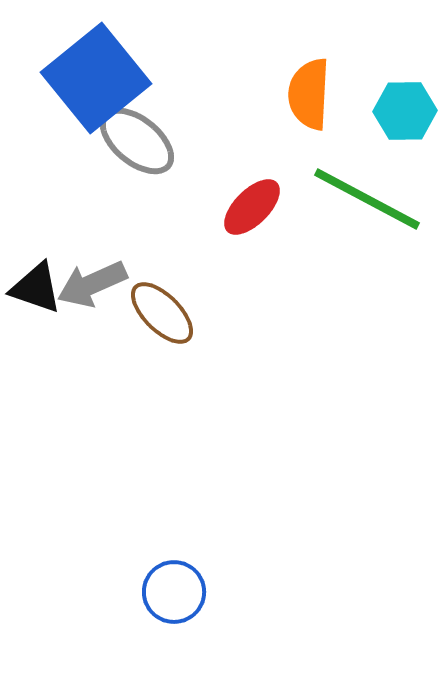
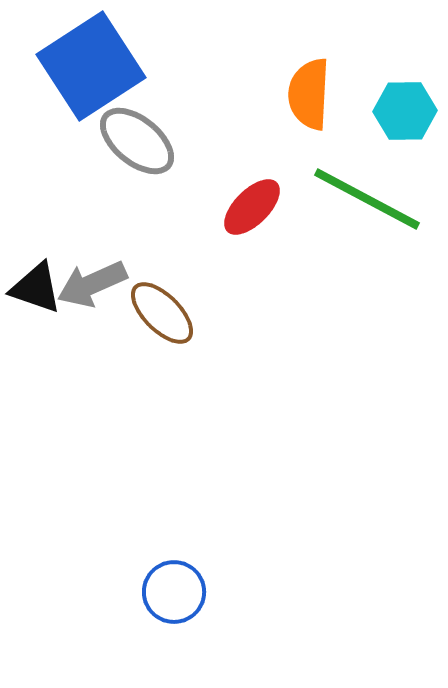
blue square: moved 5 px left, 12 px up; rotated 6 degrees clockwise
